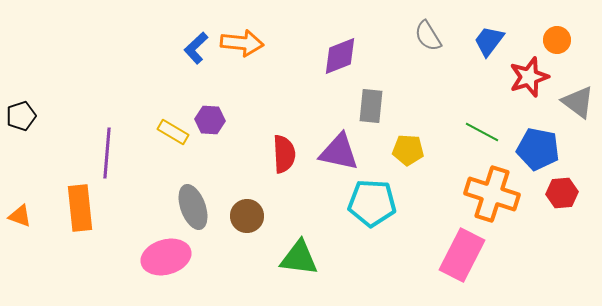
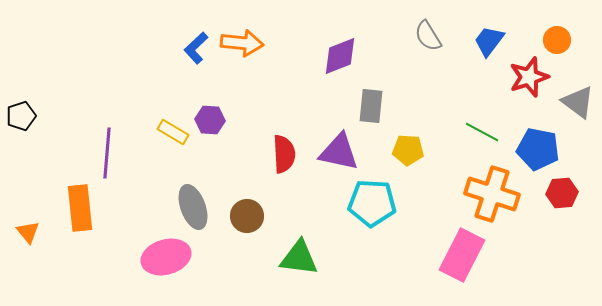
orange triangle: moved 8 px right, 16 px down; rotated 30 degrees clockwise
